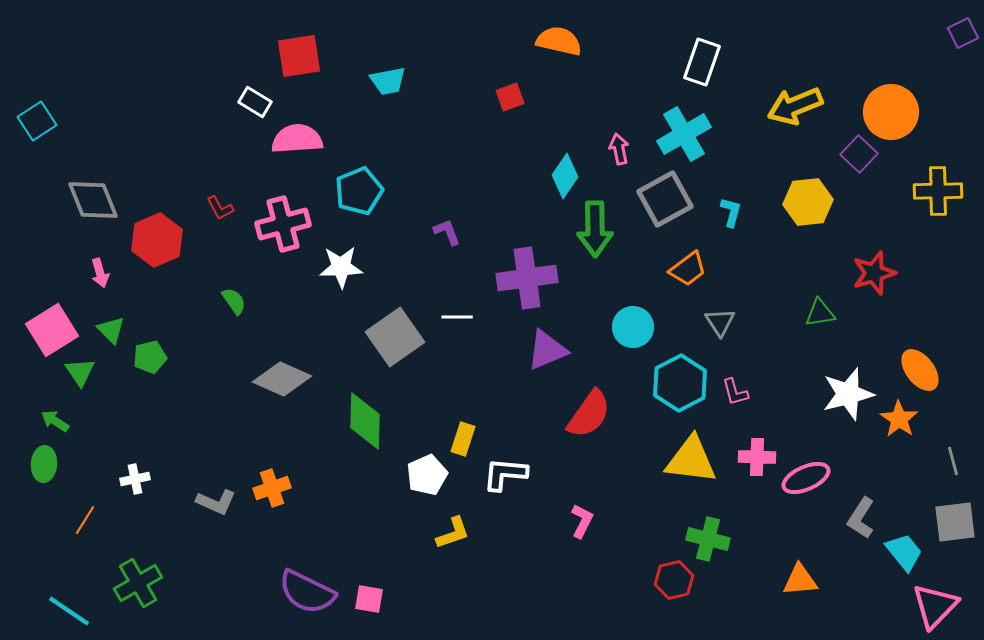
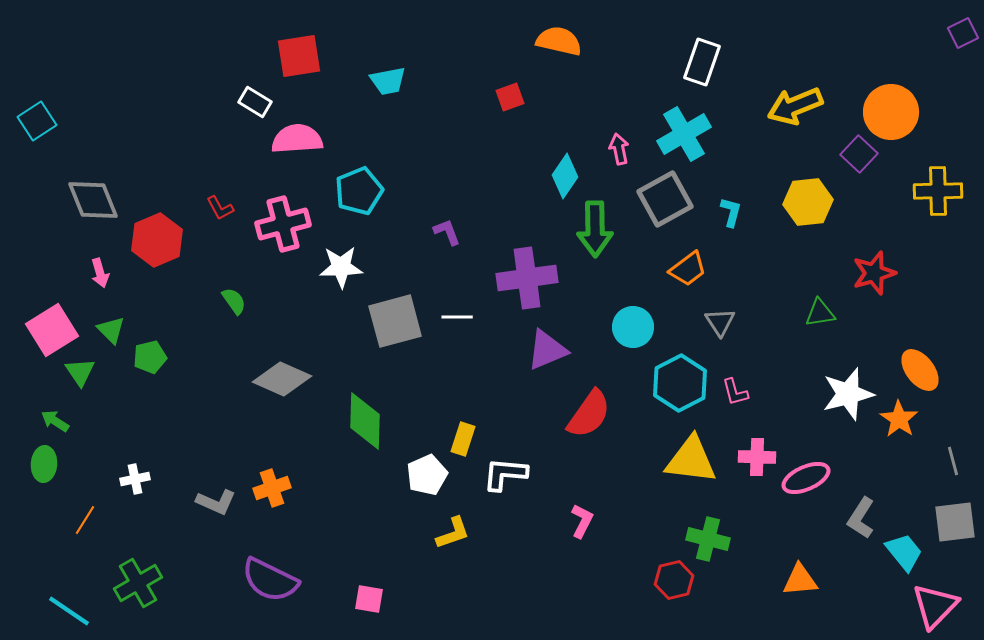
gray square at (395, 337): moved 16 px up; rotated 20 degrees clockwise
purple semicircle at (307, 592): moved 37 px left, 12 px up
